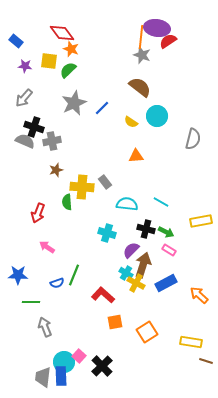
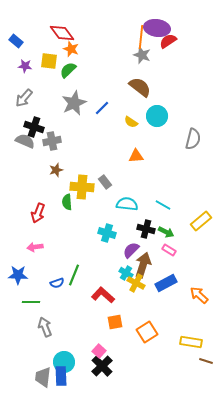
cyan line at (161, 202): moved 2 px right, 3 px down
yellow rectangle at (201, 221): rotated 30 degrees counterclockwise
pink arrow at (47, 247): moved 12 px left; rotated 42 degrees counterclockwise
pink square at (79, 356): moved 20 px right, 5 px up
